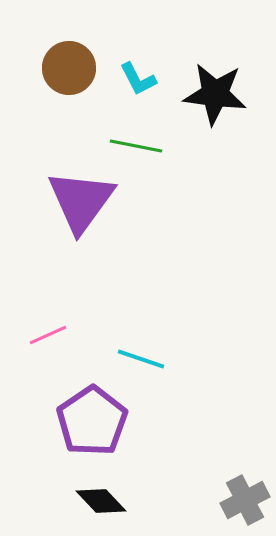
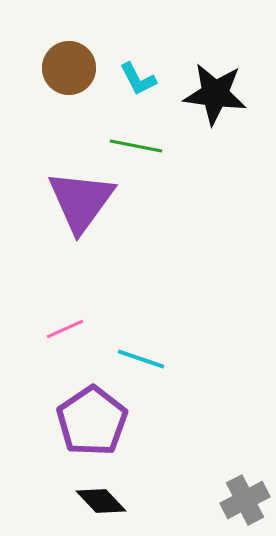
pink line: moved 17 px right, 6 px up
